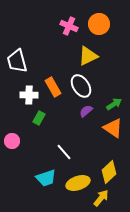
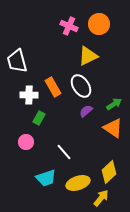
pink circle: moved 14 px right, 1 px down
